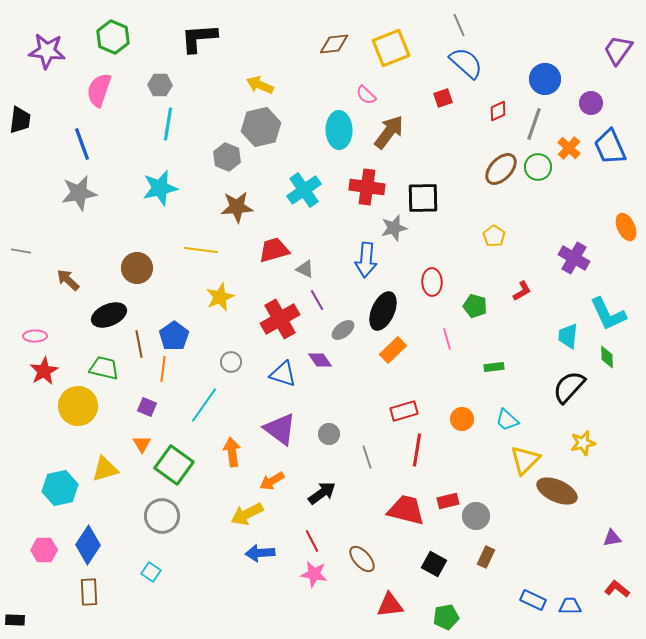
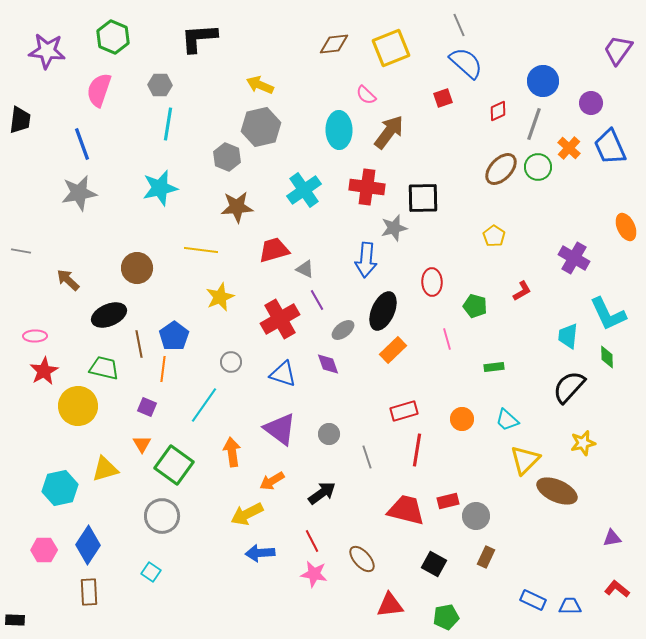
blue circle at (545, 79): moved 2 px left, 2 px down
purple diamond at (320, 360): moved 8 px right, 4 px down; rotated 15 degrees clockwise
